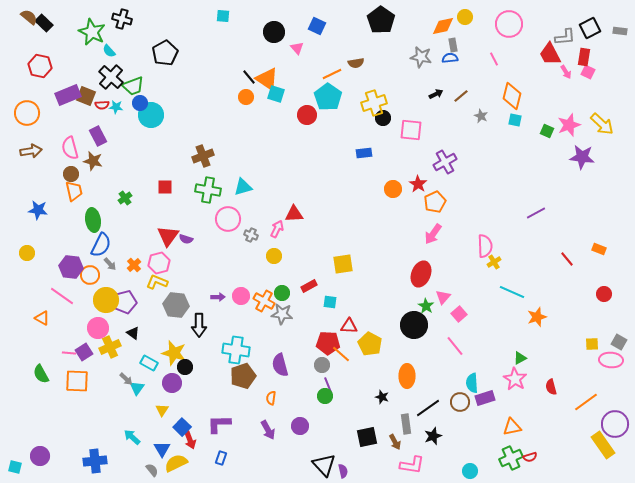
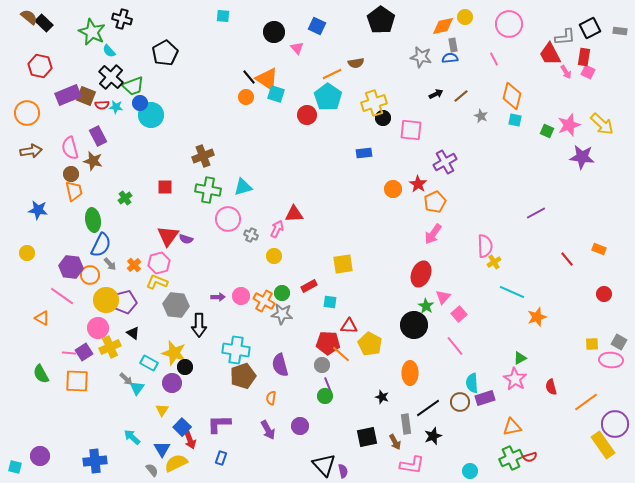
orange ellipse at (407, 376): moved 3 px right, 3 px up
